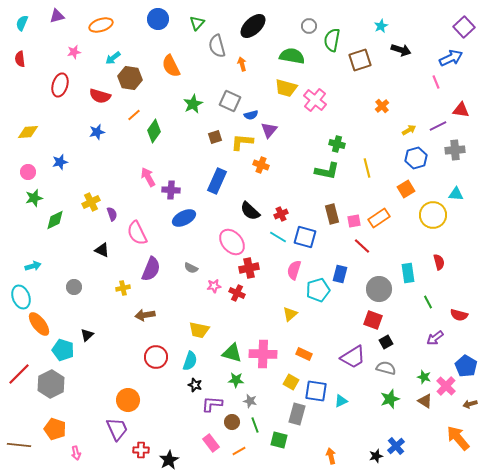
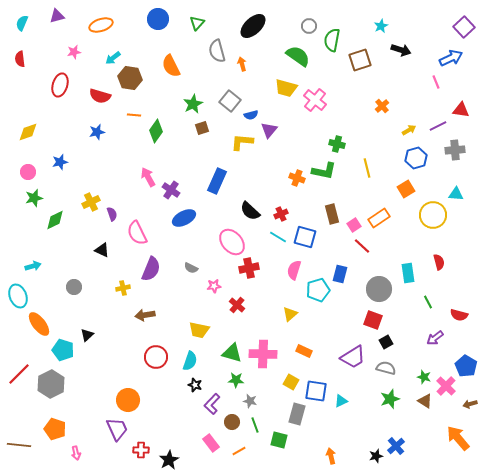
gray semicircle at (217, 46): moved 5 px down
green semicircle at (292, 56): moved 6 px right; rotated 25 degrees clockwise
gray square at (230, 101): rotated 15 degrees clockwise
orange line at (134, 115): rotated 48 degrees clockwise
green diamond at (154, 131): moved 2 px right
yellow diamond at (28, 132): rotated 15 degrees counterclockwise
brown square at (215, 137): moved 13 px left, 9 px up
orange cross at (261, 165): moved 36 px right, 13 px down
green L-shape at (327, 171): moved 3 px left
purple cross at (171, 190): rotated 30 degrees clockwise
pink square at (354, 221): moved 4 px down; rotated 24 degrees counterclockwise
red cross at (237, 293): moved 12 px down; rotated 14 degrees clockwise
cyan ellipse at (21, 297): moved 3 px left, 1 px up
orange rectangle at (304, 354): moved 3 px up
purple L-shape at (212, 404): rotated 50 degrees counterclockwise
